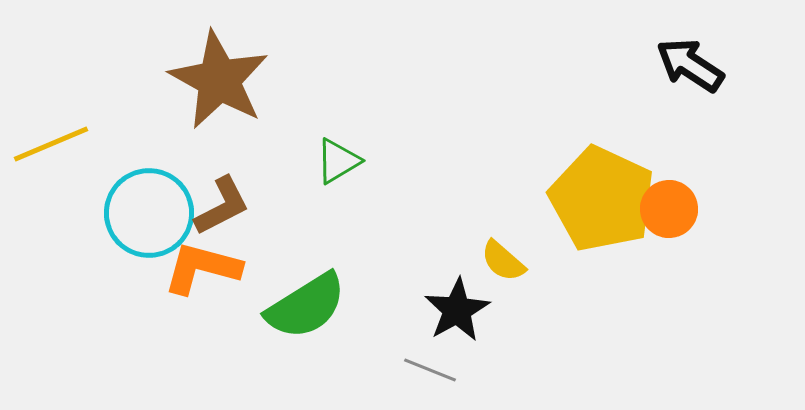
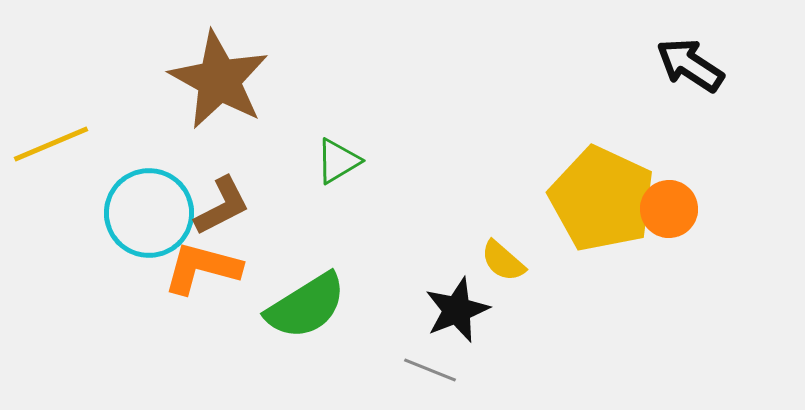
black star: rotated 8 degrees clockwise
